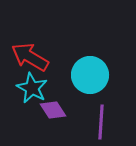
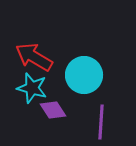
red arrow: moved 4 px right
cyan circle: moved 6 px left
cyan star: rotated 12 degrees counterclockwise
